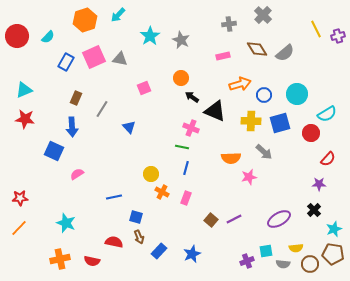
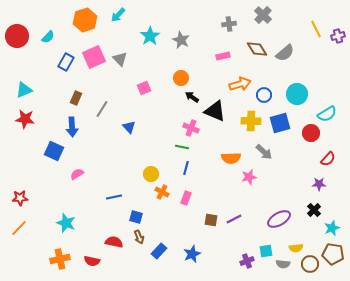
gray triangle at (120, 59): rotated 35 degrees clockwise
brown square at (211, 220): rotated 32 degrees counterclockwise
cyan star at (334, 229): moved 2 px left, 1 px up
